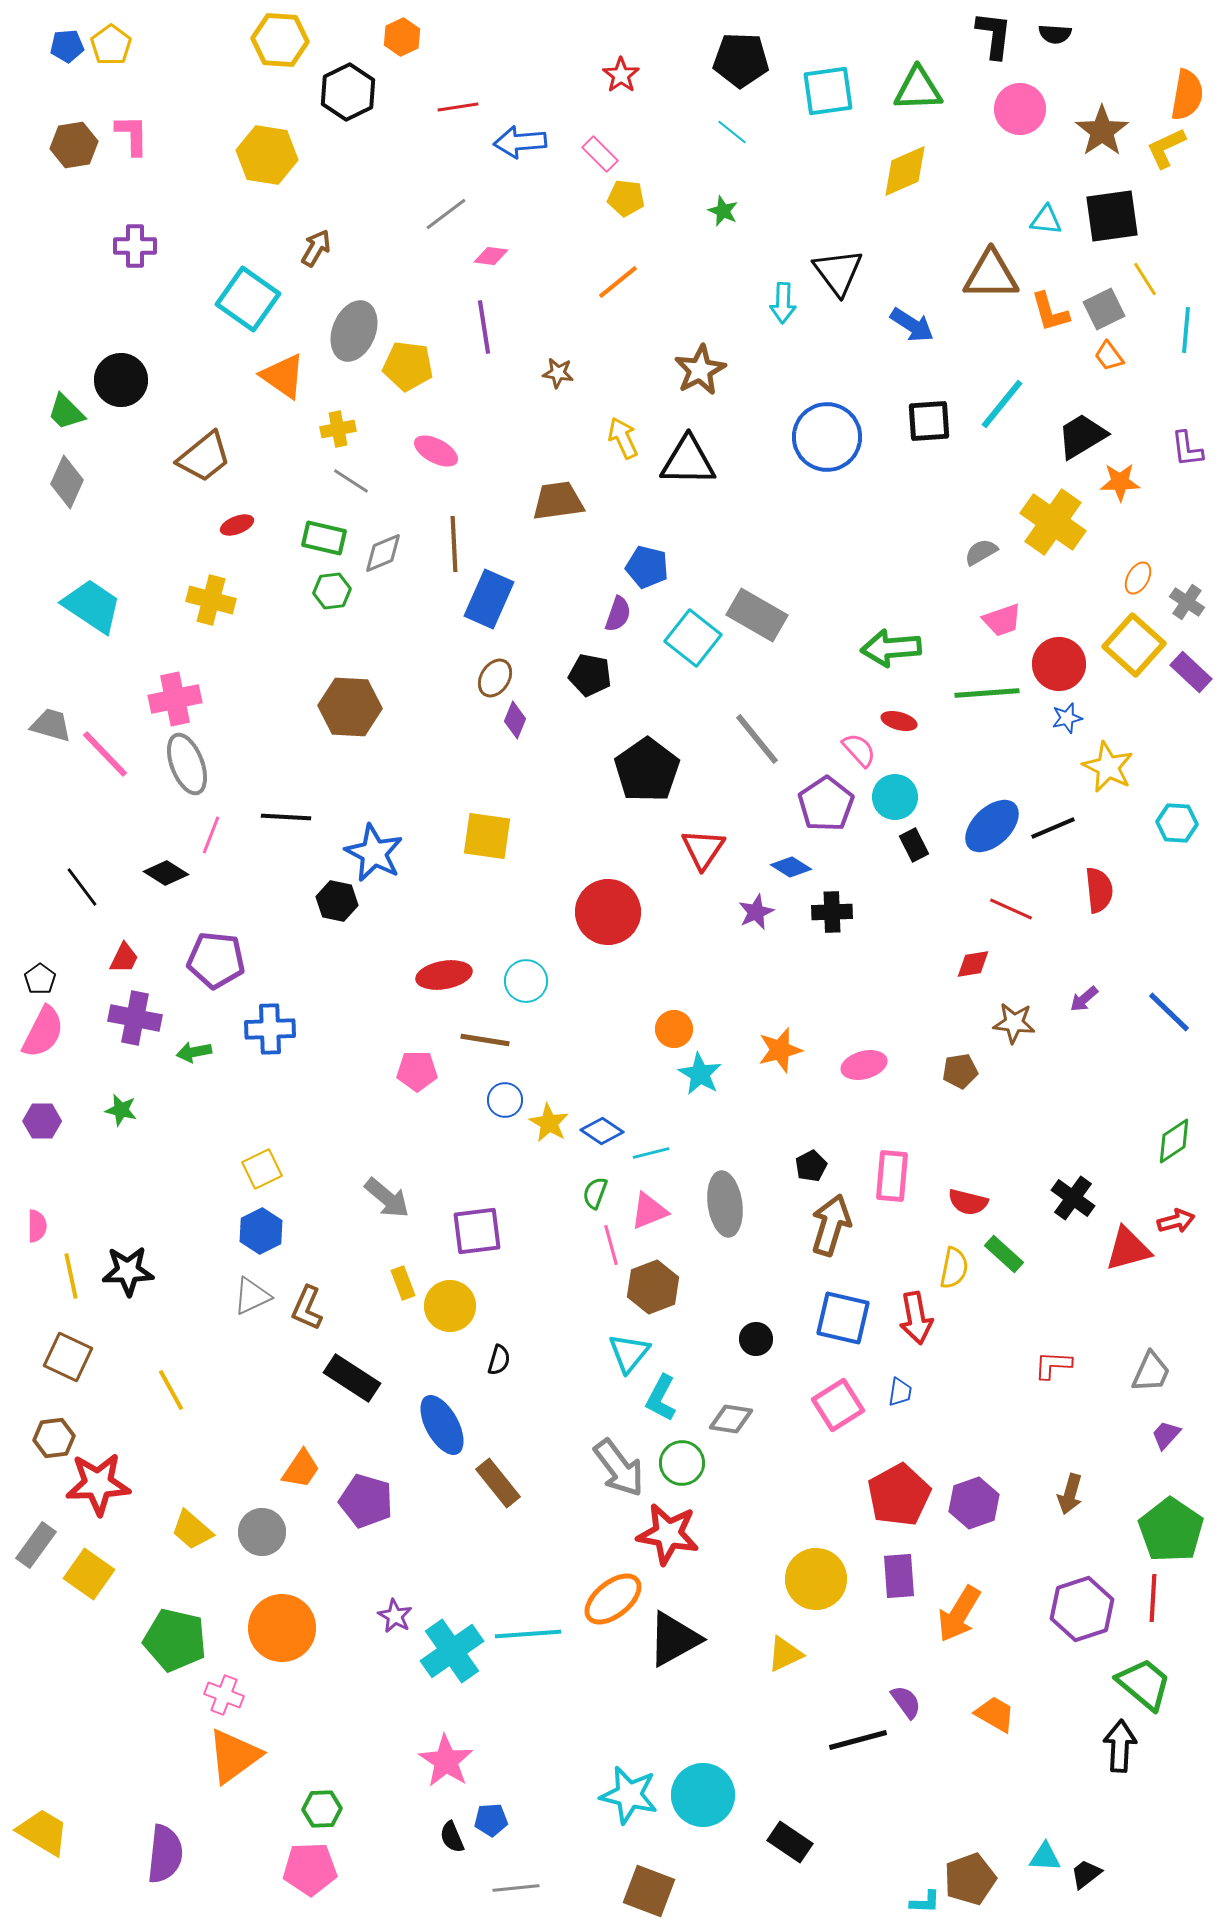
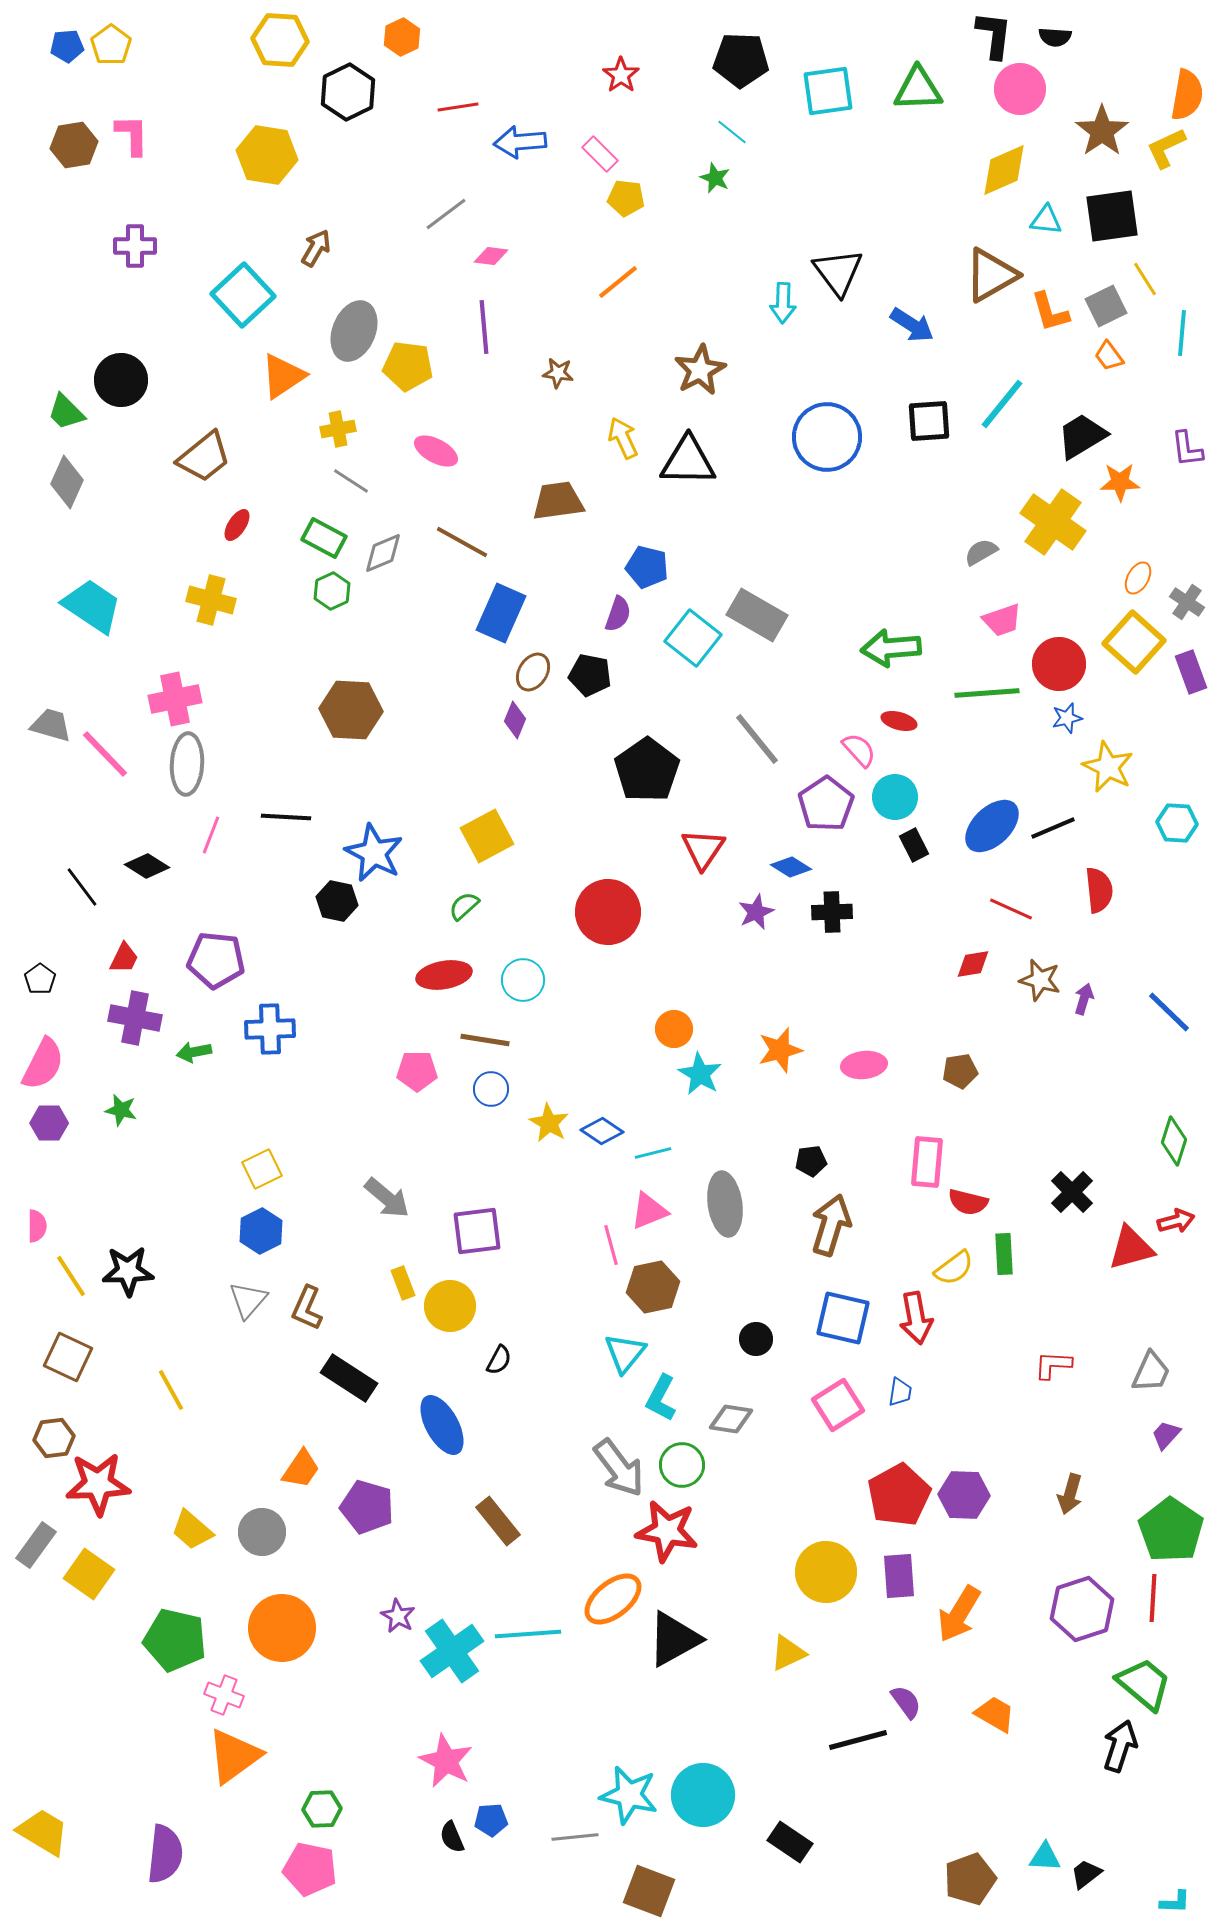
black semicircle at (1055, 34): moved 3 px down
pink circle at (1020, 109): moved 20 px up
yellow diamond at (905, 171): moved 99 px right, 1 px up
green star at (723, 211): moved 8 px left, 33 px up
brown triangle at (991, 275): rotated 30 degrees counterclockwise
cyan square at (248, 299): moved 5 px left, 4 px up; rotated 12 degrees clockwise
gray square at (1104, 309): moved 2 px right, 3 px up
purple line at (484, 327): rotated 4 degrees clockwise
cyan line at (1186, 330): moved 4 px left, 3 px down
orange triangle at (283, 376): rotated 51 degrees clockwise
red ellipse at (237, 525): rotated 36 degrees counterclockwise
green rectangle at (324, 538): rotated 15 degrees clockwise
brown line at (454, 544): moved 8 px right, 2 px up; rotated 58 degrees counterclockwise
green hexagon at (332, 591): rotated 18 degrees counterclockwise
blue rectangle at (489, 599): moved 12 px right, 14 px down
yellow square at (1134, 645): moved 3 px up
purple rectangle at (1191, 672): rotated 27 degrees clockwise
brown ellipse at (495, 678): moved 38 px right, 6 px up
brown hexagon at (350, 707): moved 1 px right, 3 px down
gray ellipse at (187, 764): rotated 24 degrees clockwise
yellow square at (487, 836): rotated 36 degrees counterclockwise
black diamond at (166, 873): moved 19 px left, 7 px up
cyan circle at (526, 981): moved 3 px left, 1 px up
purple arrow at (1084, 999): rotated 148 degrees clockwise
brown star at (1014, 1023): moved 26 px right, 43 px up; rotated 9 degrees clockwise
pink semicircle at (43, 1032): moved 32 px down
pink ellipse at (864, 1065): rotated 9 degrees clockwise
blue circle at (505, 1100): moved 14 px left, 11 px up
purple hexagon at (42, 1121): moved 7 px right, 2 px down
green diamond at (1174, 1141): rotated 39 degrees counterclockwise
cyan line at (651, 1153): moved 2 px right
black pentagon at (811, 1166): moved 5 px up; rotated 20 degrees clockwise
pink rectangle at (892, 1176): moved 35 px right, 14 px up
green semicircle at (595, 1193): moved 131 px left, 287 px up; rotated 28 degrees clockwise
black cross at (1073, 1198): moved 1 px left, 6 px up; rotated 9 degrees clockwise
red triangle at (1128, 1249): moved 3 px right, 1 px up
green rectangle at (1004, 1254): rotated 45 degrees clockwise
yellow semicircle at (954, 1268): rotated 42 degrees clockwise
yellow line at (71, 1276): rotated 21 degrees counterclockwise
brown hexagon at (653, 1287): rotated 9 degrees clockwise
gray triangle at (252, 1296): moved 4 px left, 4 px down; rotated 24 degrees counterclockwise
cyan triangle at (629, 1353): moved 4 px left
black semicircle at (499, 1360): rotated 12 degrees clockwise
black rectangle at (352, 1378): moved 3 px left
green circle at (682, 1463): moved 2 px down
brown rectangle at (498, 1483): moved 38 px down
purple pentagon at (366, 1501): moved 1 px right, 6 px down
purple hexagon at (974, 1503): moved 10 px left, 8 px up; rotated 21 degrees clockwise
red star at (668, 1534): moved 1 px left, 3 px up
yellow circle at (816, 1579): moved 10 px right, 7 px up
purple star at (395, 1616): moved 3 px right
yellow triangle at (785, 1654): moved 3 px right, 1 px up
black arrow at (1120, 1746): rotated 15 degrees clockwise
pink star at (446, 1761): rotated 6 degrees counterclockwise
pink pentagon at (310, 1869): rotated 14 degrees clockwise
gray line at (516, 1888): moved 59 px right, 51 px up
cyan L-shape at (925, 1902): moved 250 px right
